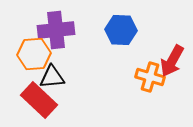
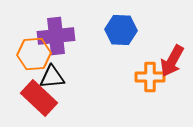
purple cross: moved 6 px down
orange cross: rotated 16 degrees counterclockwise
red rectangle: moved 2 px up
